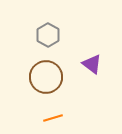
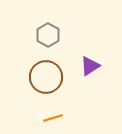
purple triangle: moved 2 px left, 2 px down; rotated 50 degrees clockwise
